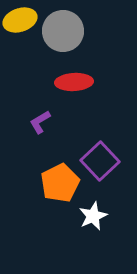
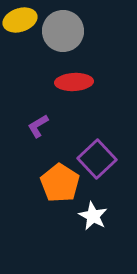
purple L-shape: moved 2 px left, 4 px down
purple square: moved 3 px left, 2 px up
orange pentagon: rotated 12 degrees counterclockwise
white star: rotated 20 degrees counterclockwise
